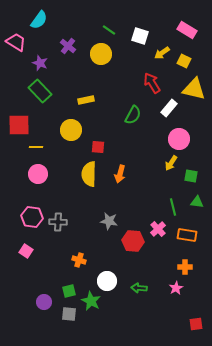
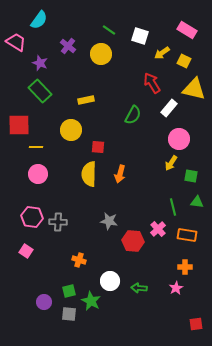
white circle at (107, 281): moved 3 px right
